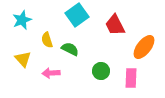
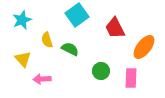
red trapezoid: moved 3 px down
pink arrow: moved 9 px left, 6 px down
